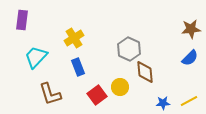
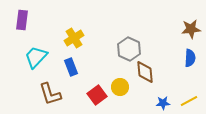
blue semicircle: rotated 42 degrees counterclockwise
blue rectangle: moved 7 px left
